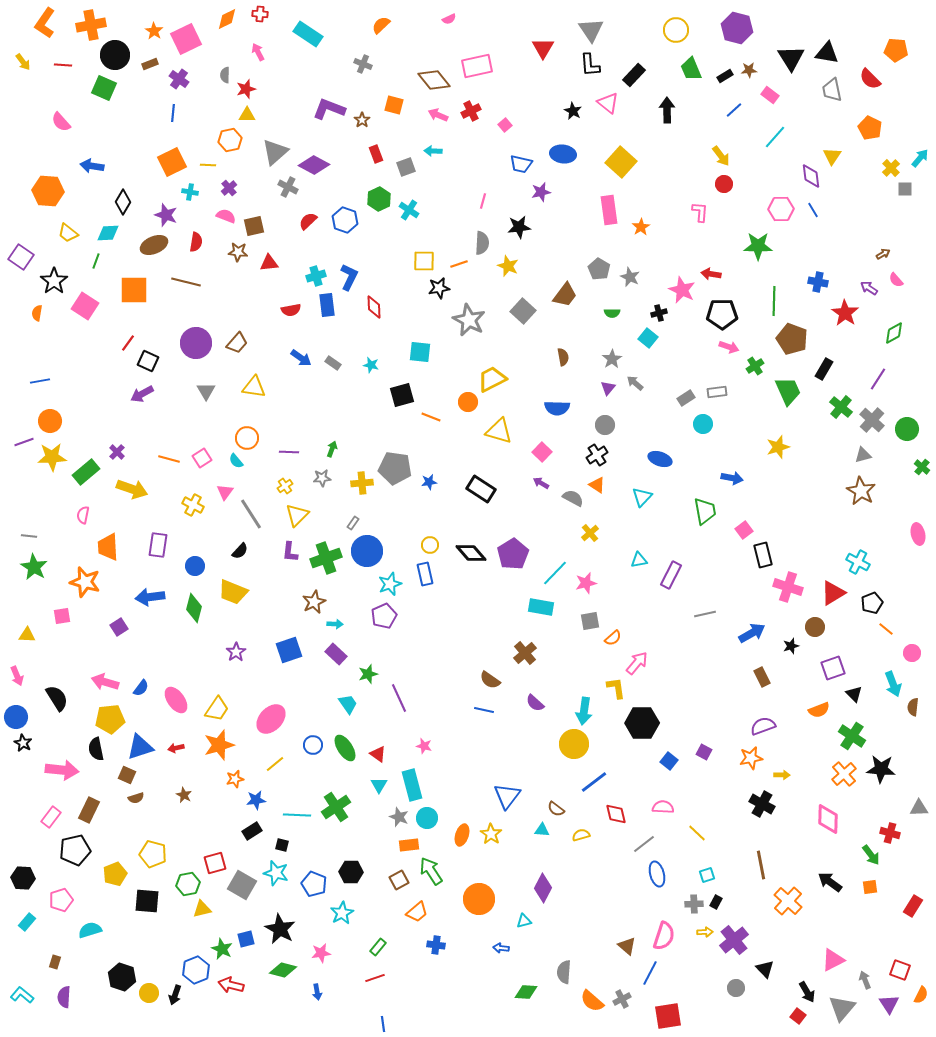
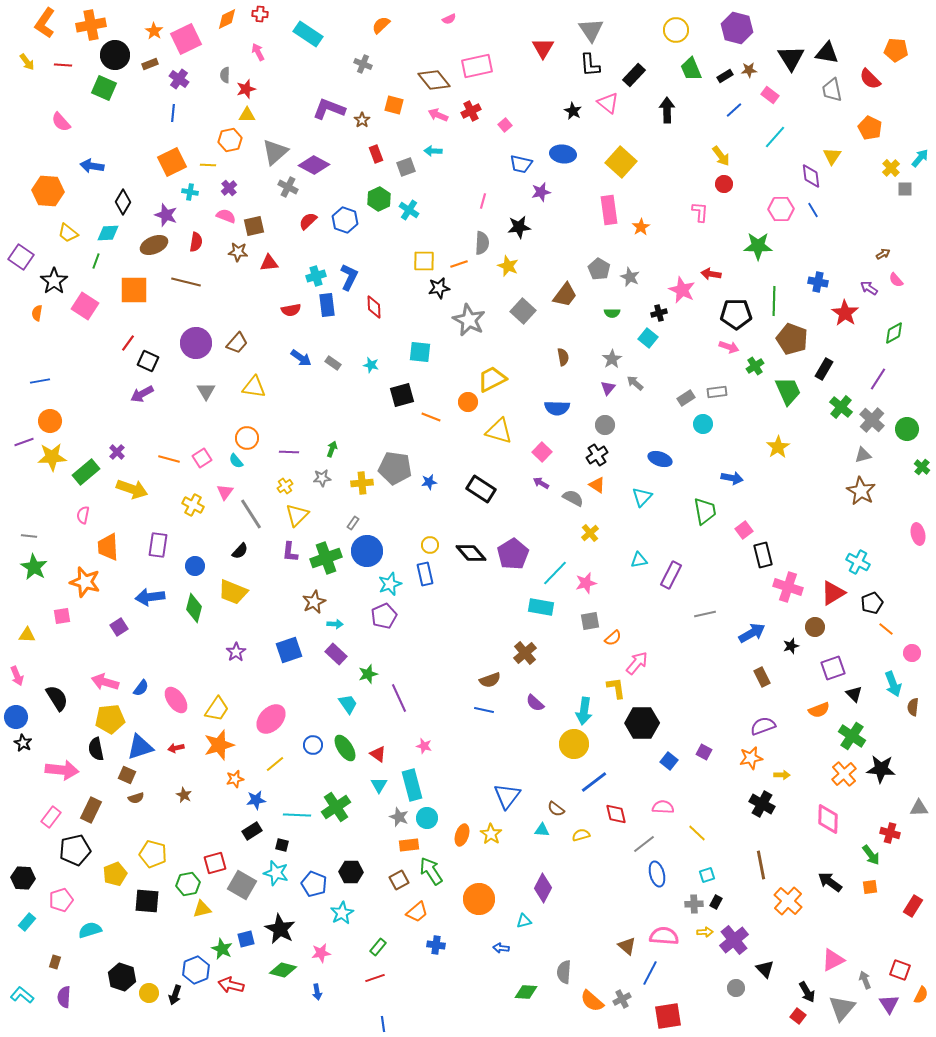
yellow arrow at (23, 62): moved 4 px right
black pentagon at (722, 314): moved 14 px right
yellow star at (778, 447): rotated 15 degrees counterclockwise
brown semicircle at (490, 680): rotated 55 degrees counterclockwise
brown rectangle at (89, 810): moved 2 px right
pink semicircle at (664, 936): rotated 104 degrees counterclockwise
